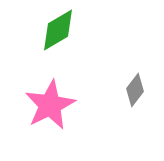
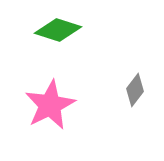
green diamond: rotated 48 degrees clockwise
